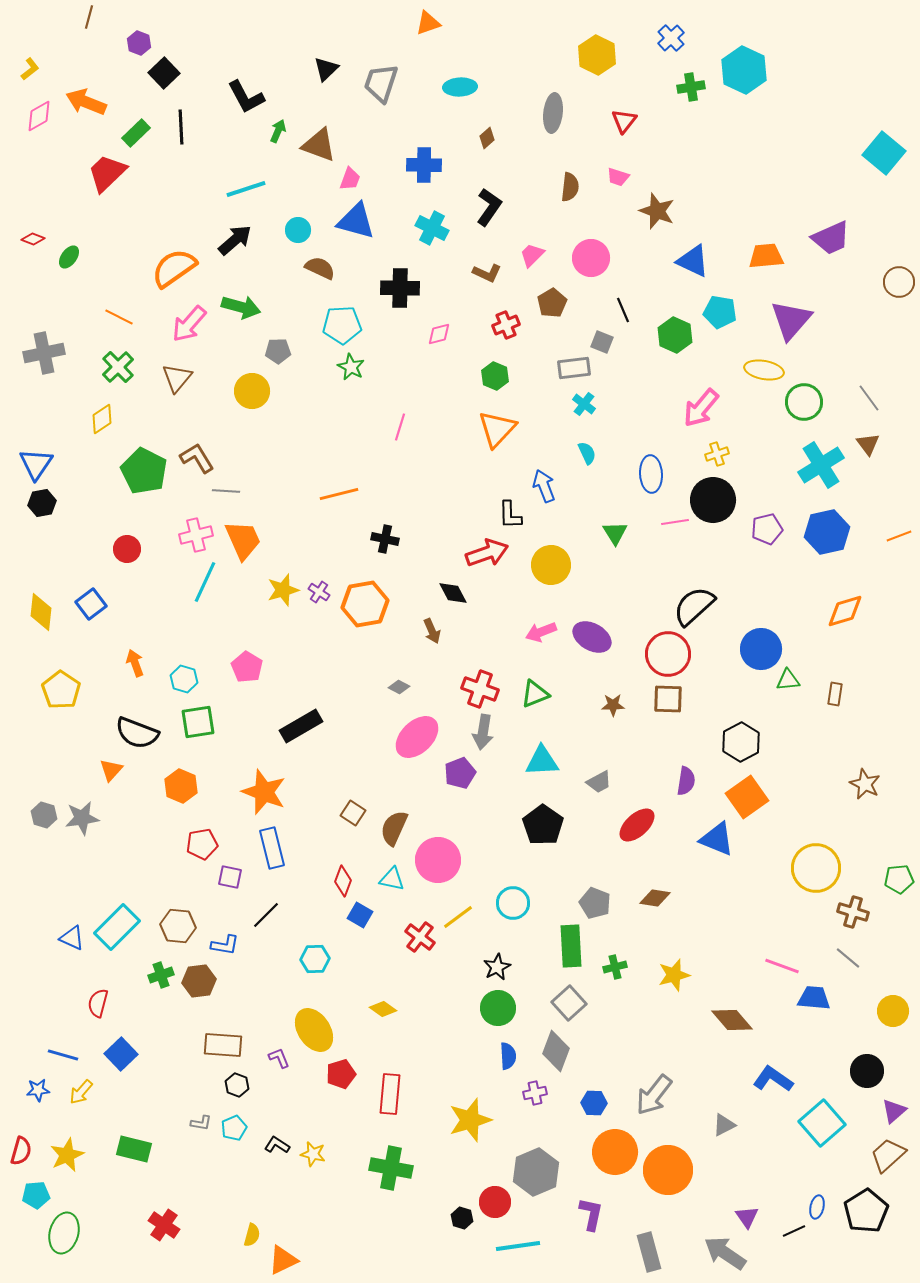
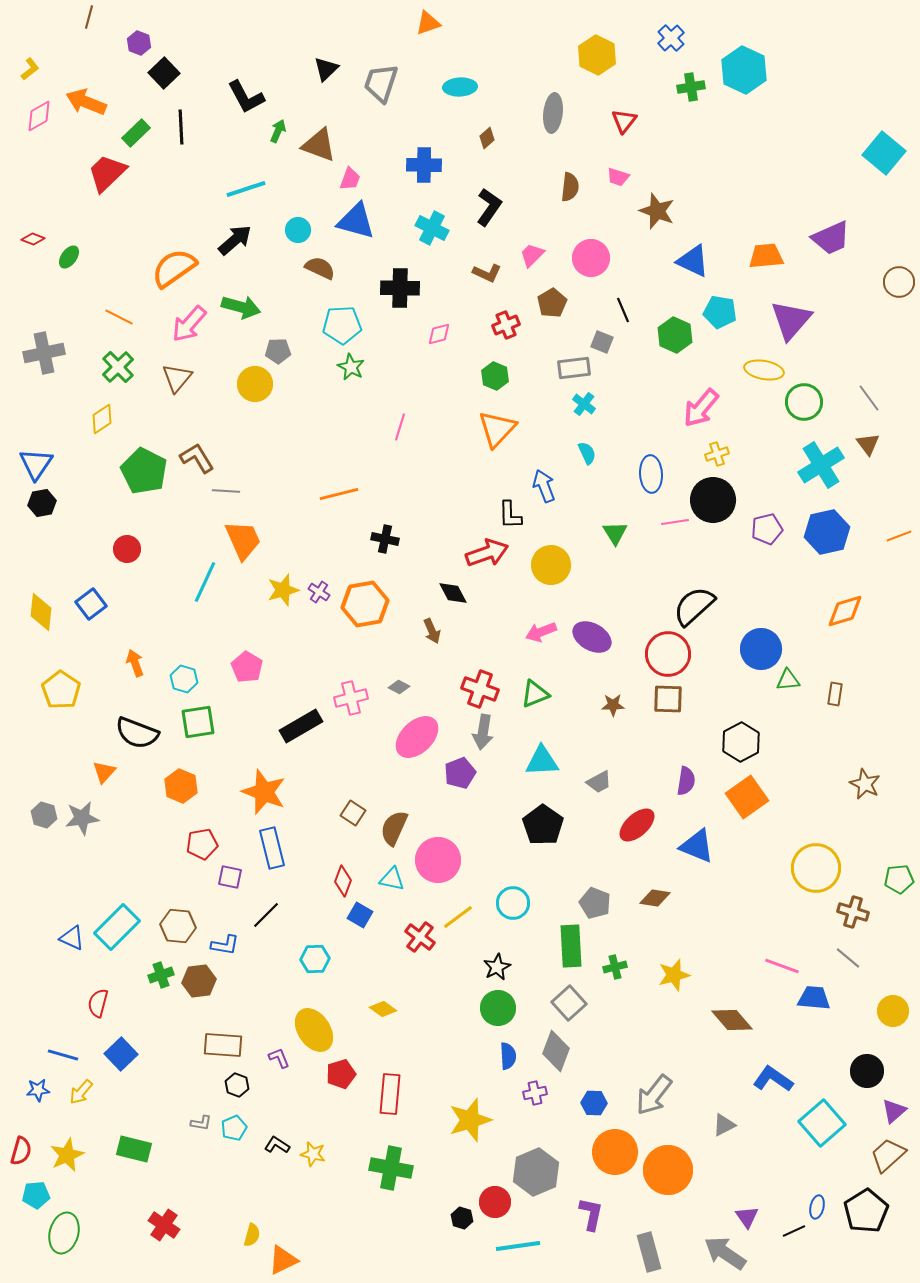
yellow circle at (252, 391): moved 3 px right, 7 px up
pink cross at (196, 535): moved 155 px right, 163 px down
orange triangle at (111, 770): moved 7 px left, 2 px down
blue triangle at (717, 839): moved 20 px left, 7 px down
